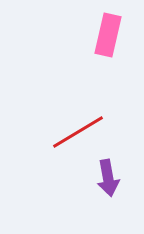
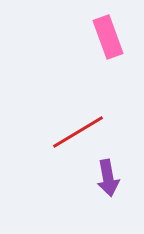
pink rectangle: moved 2 px down; rotated 33 degrees counterclockwise
